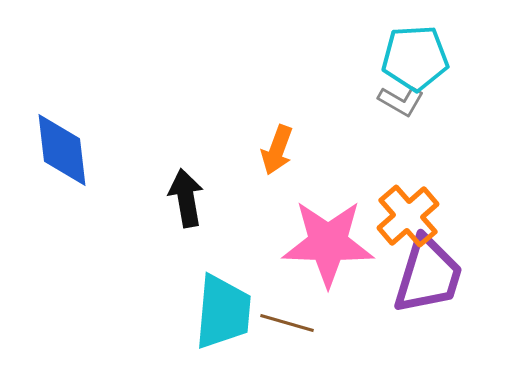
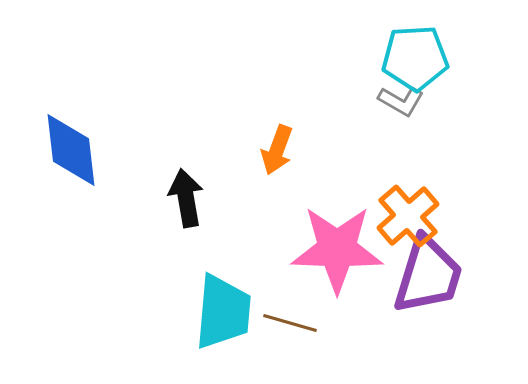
blue diamond: moved 9 px right
pink star: moved 9 px right, 6 px down
brown line: moved 3 px right
